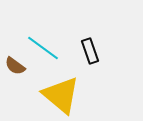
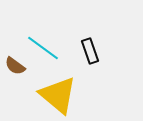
yellow triangle: moved 3 px left
